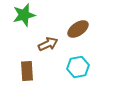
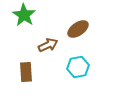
green star: rotated 25 degrees counterclockwise
brown arrow: moved 1 px down
brown rectangle: moved 1 px left, 1 px down
